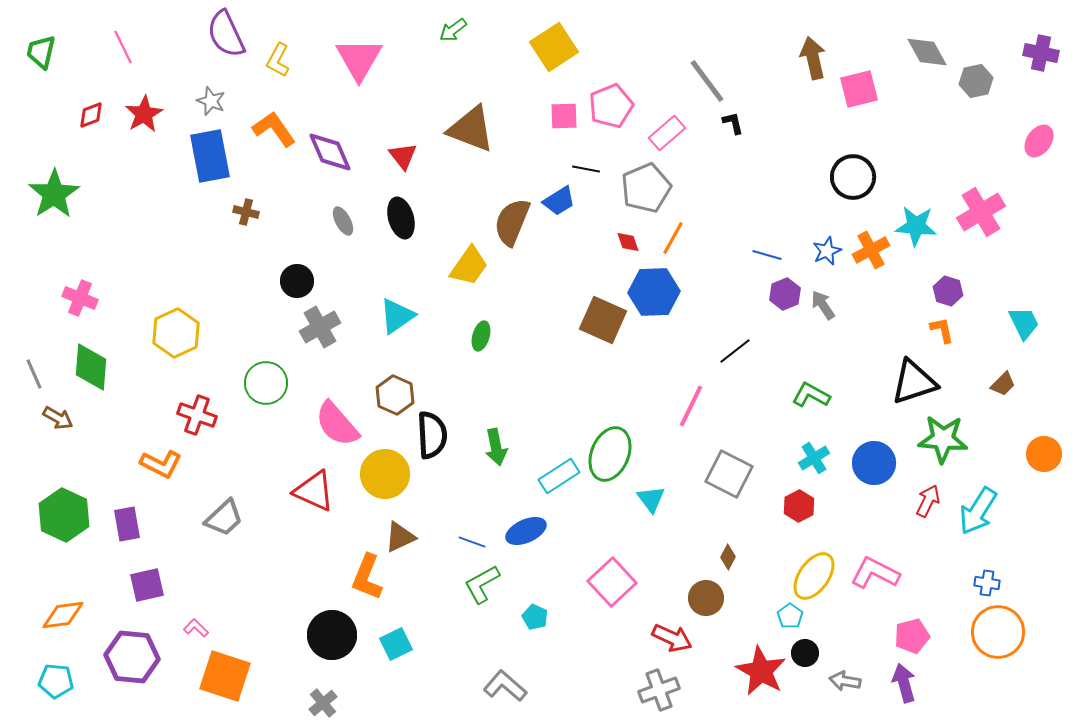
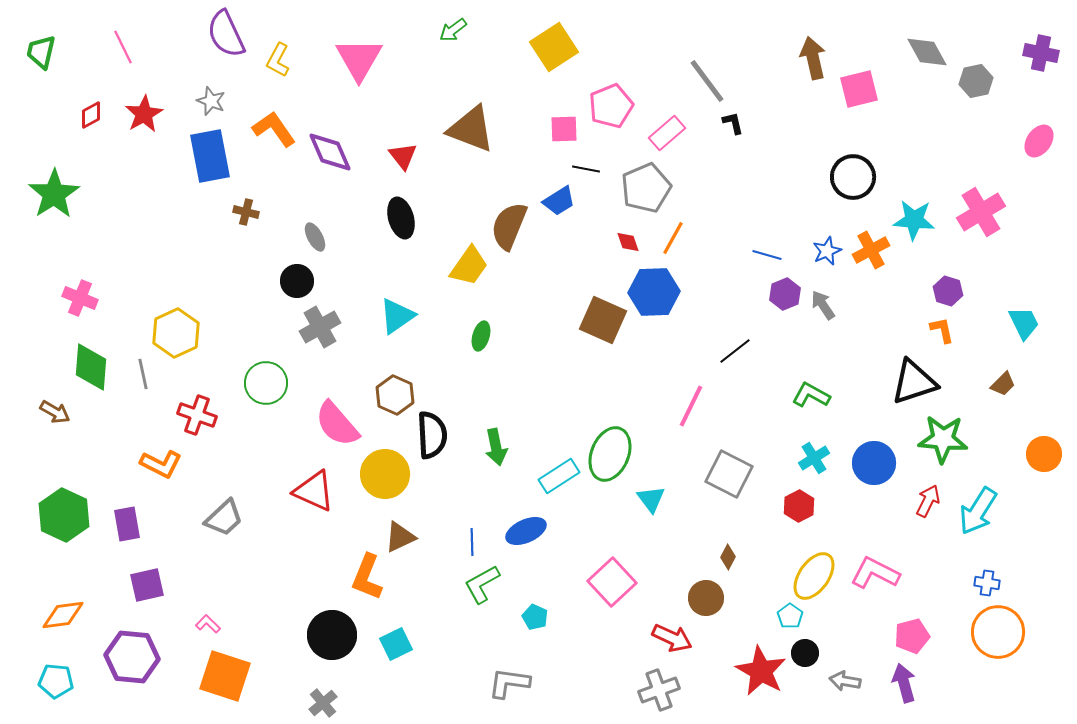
red diamond at (91, 115): rotated 8 degrees counterclockwise
pink square at (564, 116): moved 13 px down
gray ellipse at (343, 221): moved 28 px left, 16 px down
brown semicircle at (512, 222): moved 3 px left, 4 px down
cyan star at (916, 226): moved 2 px left, 6 px up
gray line at (34, 374): moved 109 px right; rotated 12 degrees clockwise
brown arrow at (58, 418): moved 3 px left, 6 px up
blue line at (472, 542): rotated 68 degrees clockwise
pink L-shape at (196, 628): moved 12 px right, 4 px up
gray L-shape at (505, 686): moved 4 px right, 3 px up; rotated 33 degrees counterclockwise
